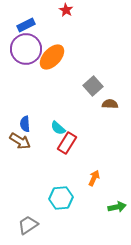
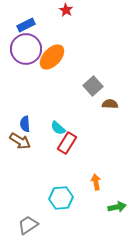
orange arrow: moved 2 px right, 4 px down; rotated 35 degrees counterclockwise
